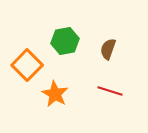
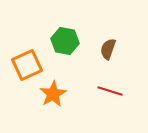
green hexagon: rotated 20 degrees clockwise
orange square: rotated 20 degrees clockwise
orange star: moved 2 px left; rotated 12 degrees clockwise
